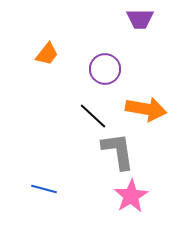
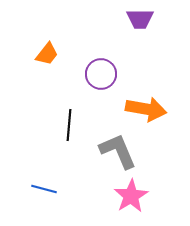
purple circle: moved 4 px left, 5 px down
black line: moved 24 px left, 9 px down; rotated 52 degrees clockwise
gray L-shape: rotated 15 degrees counterclockwise
